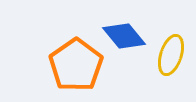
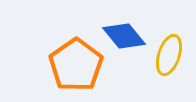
yellow ellipse: moved 2 px left
